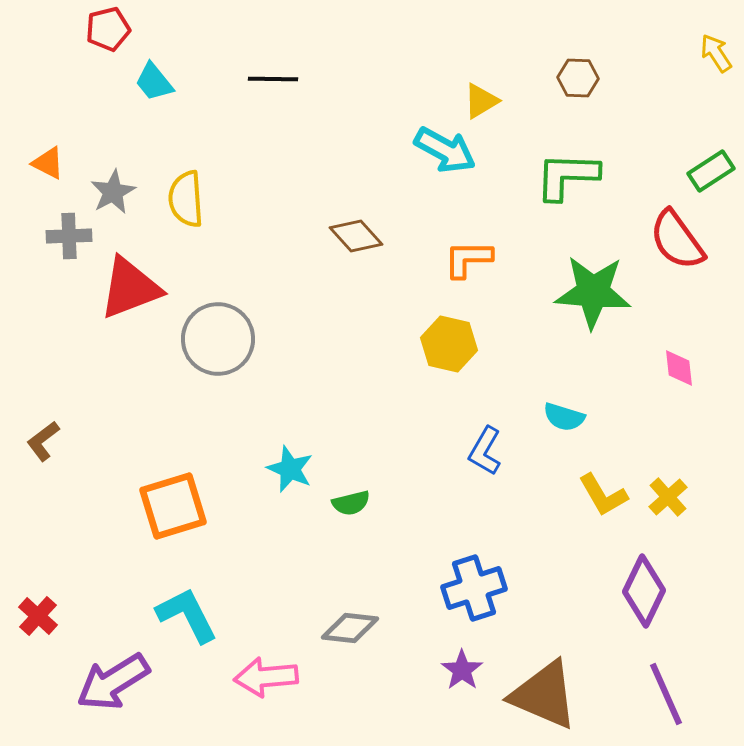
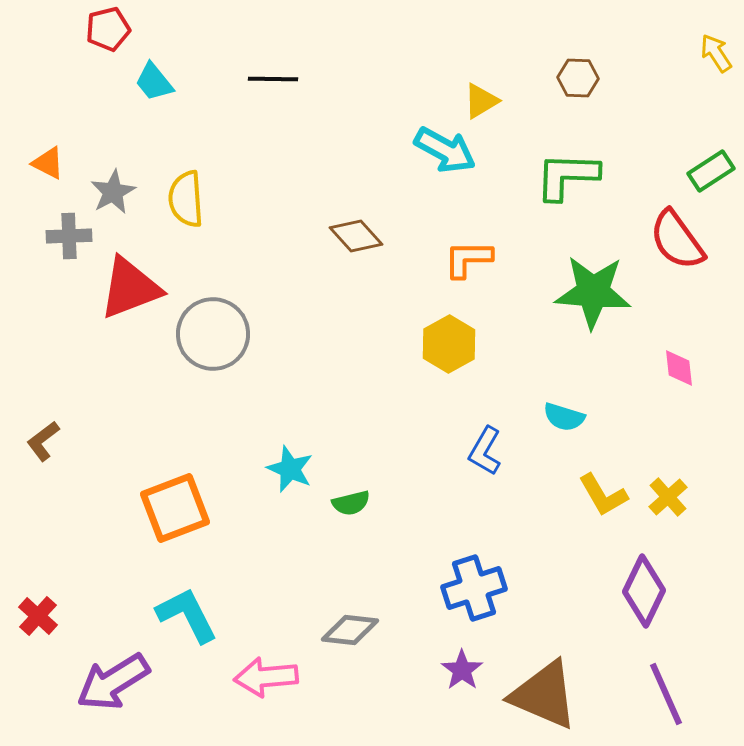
gray circle: moved 5 px left, 5 px up
yellow hexagon: rotated 18 degrees clockwise
orange square: moved 2 px right, 2 px down; rotated 4 degrees counterclockwise
gray diamond: moved 2 px down
